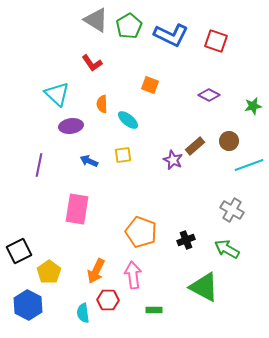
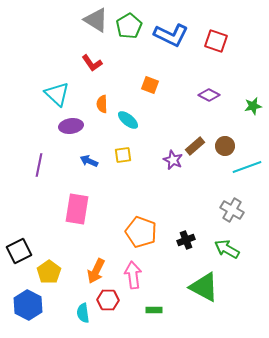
brown circle: moved 4 px left, 5 px down
cyan line: moved 2 px left, 2 px down
